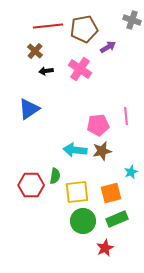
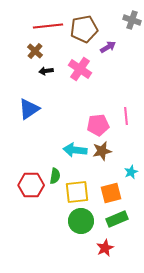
green circle: moved 2 px left
